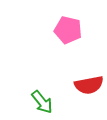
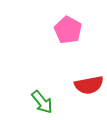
pink pentagon: rotated 16 degrees clockwise
